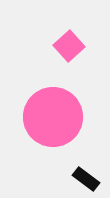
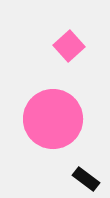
pink circle: moved 2 px down
